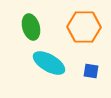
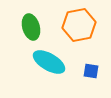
orange hexagon: moved 5 px left, 2 px up; rotated 12 degrees counterclockwise
cyan ellipse: moved 1 px up
